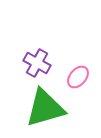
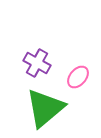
green triangle: rotated 24 degrees counterclockwise
